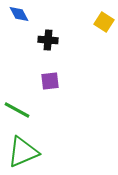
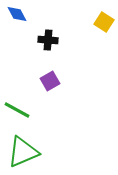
blue diamond: moved 2 px left
purple square: rotated 24 degrees counterclockwise
